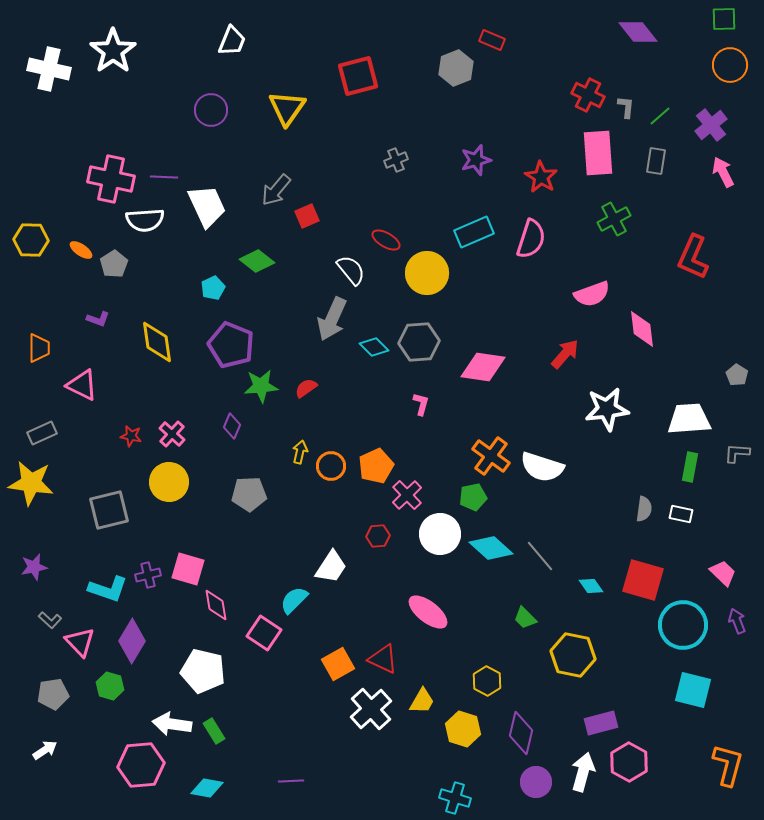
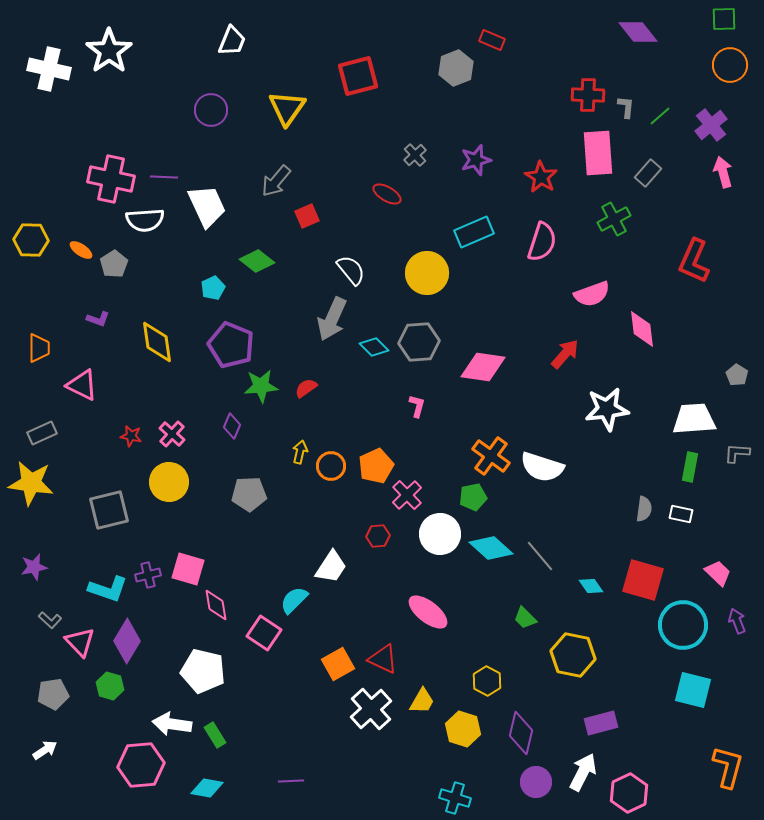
white star at (113, 51): moved 4 px left
red cross at (588, 95): rotated 24 degrees counterclockwise
gray cross at (396, 160): moved 19 px right, 5 px up; rotated 20 degrees counterclockwise
gray rectangle at (656, 161): moved 8 px left, 12 px down; rotated 32 degrees clockwise
pink arrow at (723, 172): rotated 12 degrees clockwise
gray arrow at (276, 190): moved 9 px up
pink semicircle at (531, 239): moved 11 px right, 3 px down
red ellipse at (386, 240): moved 1 px right, 46 px up
red L-shape at (693, 257): moved 1 px right, 4 px down
pink L-shape at (421, 404): moved 4 px left, 2 px down
white trapezoid at (689, 419): moved 5 px right
pink trapezoid at (723, 573): moved 5 px left
purple diamond at (132, 641): moved 5 px left
green rectangle at (214, 731): moved 1 px right, 4 px down
pink hexagon at (629, 762): moved 31 px down; rotated 6 degrees clockwise
orange L-shape at (728, 765): moved 2 px down
white arrow at (583, 772): rotated 12 degrees clockwise
